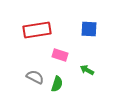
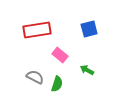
blue square: rotated 18 degrees counterclockwise
pink rectangle: rotated 21 degrees clockwise
